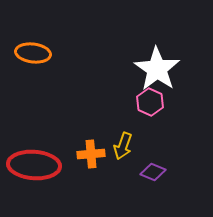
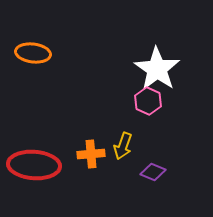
pink hexagon: moved 2 px left, 1 px up
